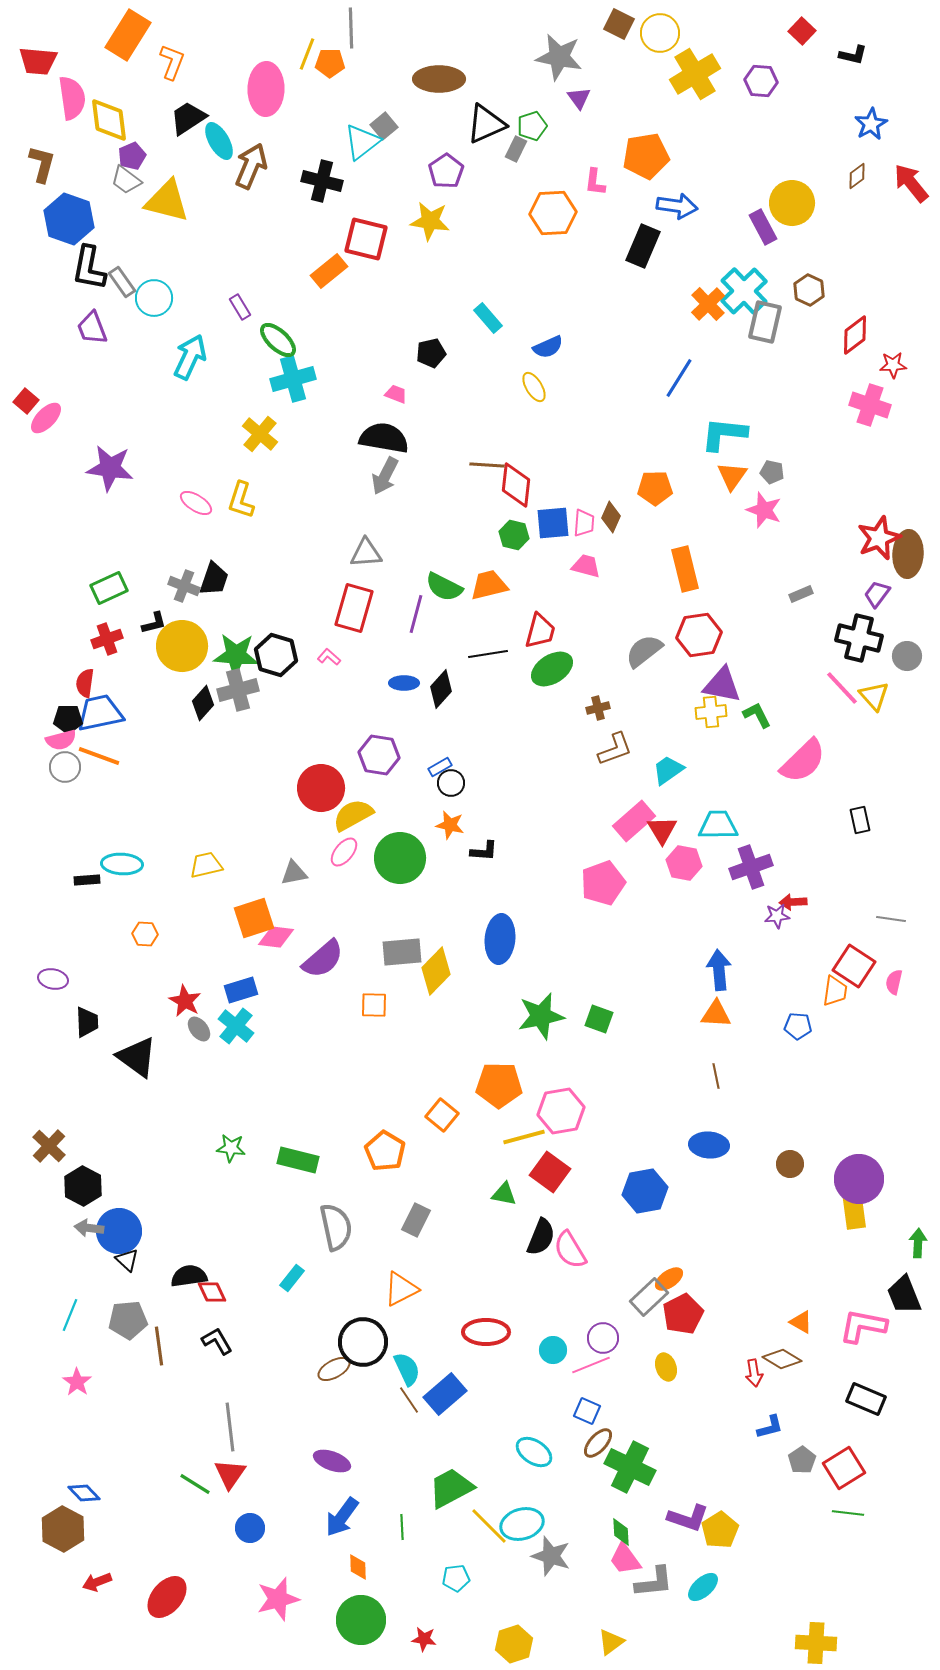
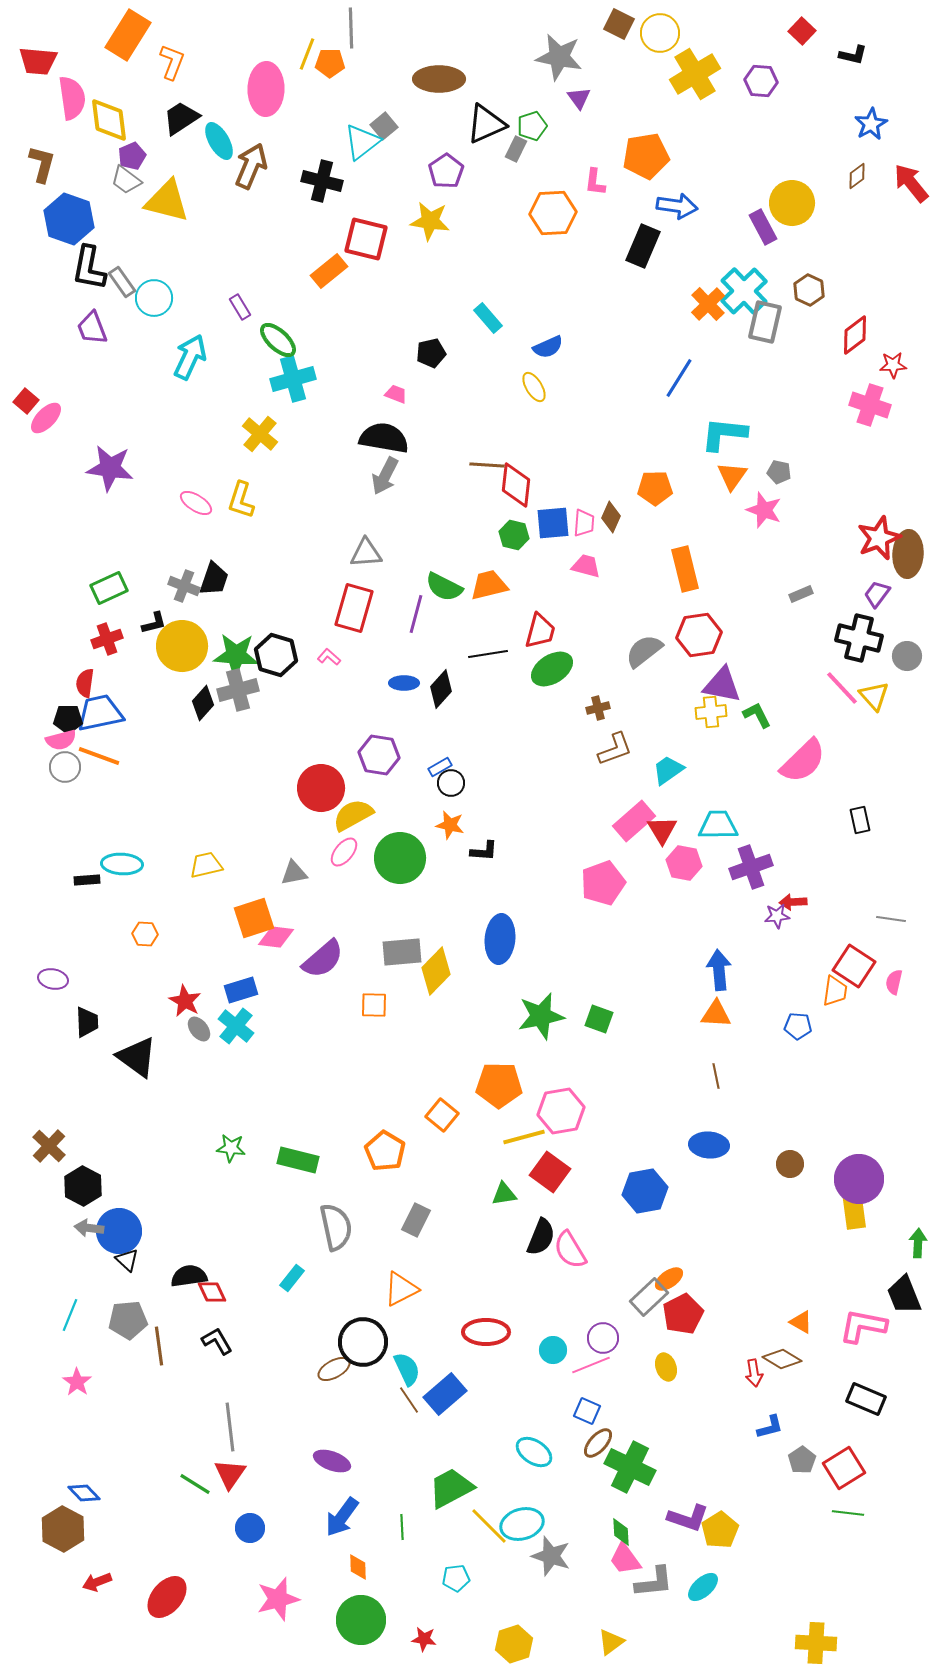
black trapezoid at (188, 118): moved 7 px left
gray pentagon at (772, 472): moved 7 px right
green triangle at (504, 1194): rotated 20 degrees counterclockwise
